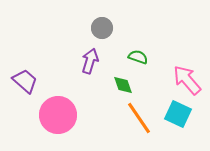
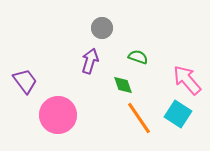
purple trapezoid: rotated 12 degrees clockwise
cyan square: rotated 8 degrees clockwise
